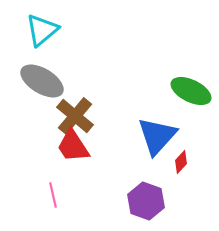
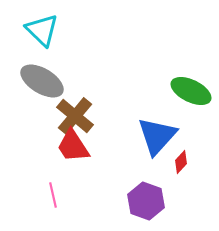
cyan triangle: rotated 36 degrees counterclockwise
